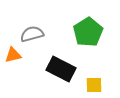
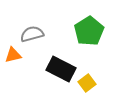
green pentagon: moved 1 px right, 1 px up
yellow square: moved 7 px left, 2 px up; rotated 36 degrees counterclockwise
